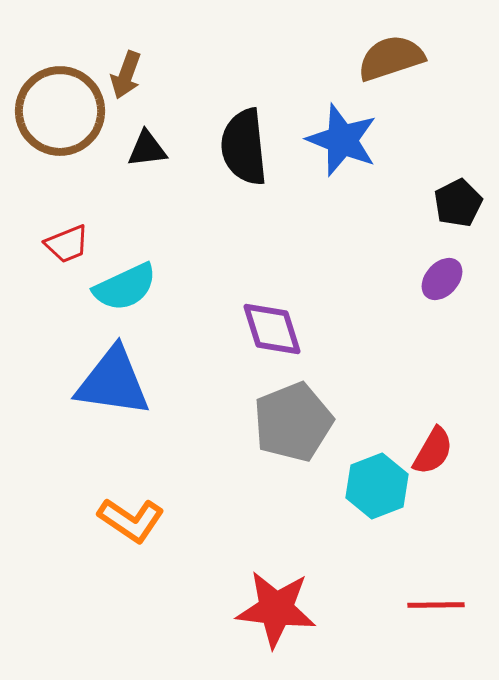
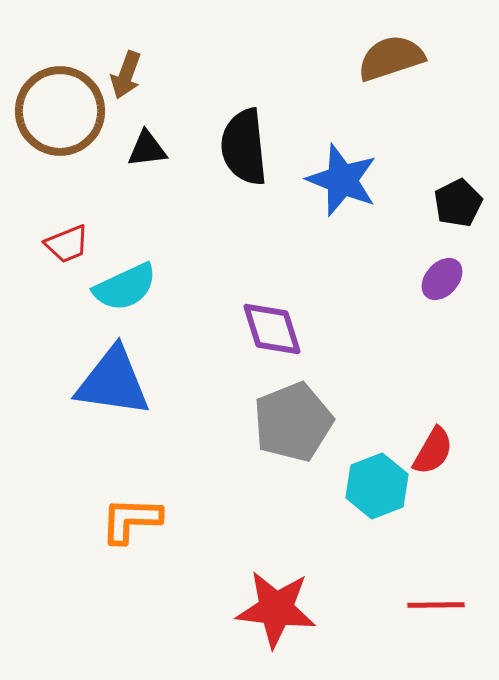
blue star: moved 40 px down
orange L-shape: rotated 148 degrees clockwise
